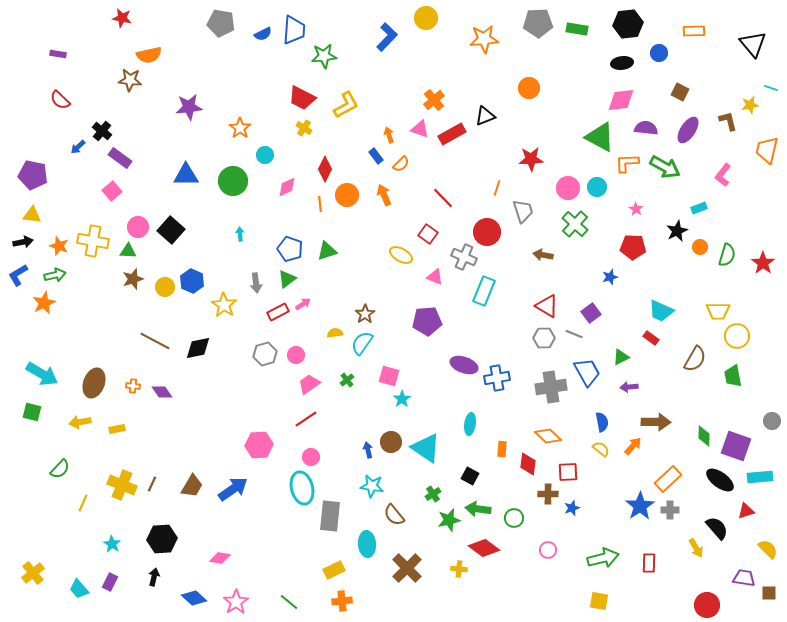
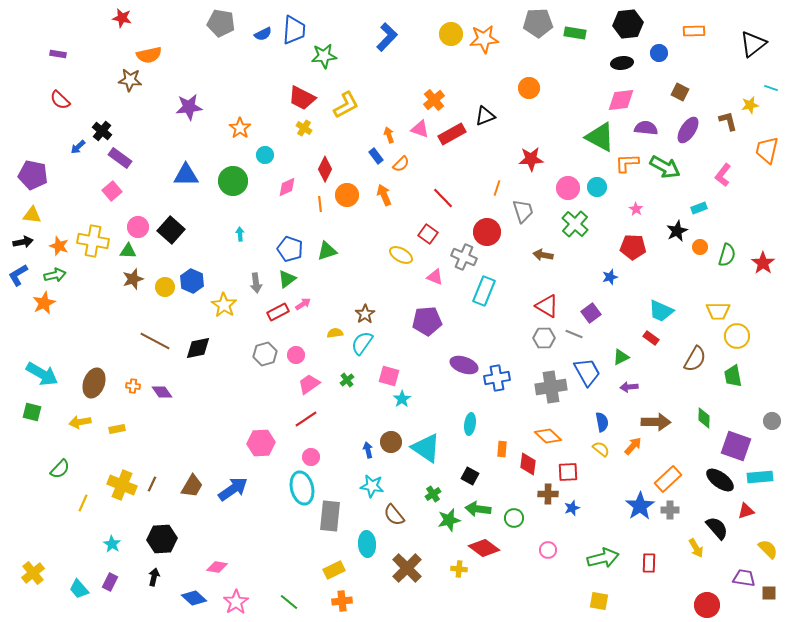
yellow circle at (426, 18): moved 25 px right, 16 px down
green rectangle at (577, 29): moved 2 px left, 4 px down
black triangle at (753, 44): rotated 32 degrees clockwise
green diamond at (704, 436): moved 18 px up
pink hexagon at (259, 445): moved 2 px right, 2 px up
pink diamond at (220, 558): moved 3 px left, 9 px down
